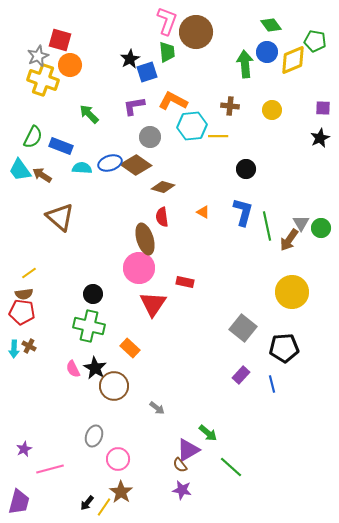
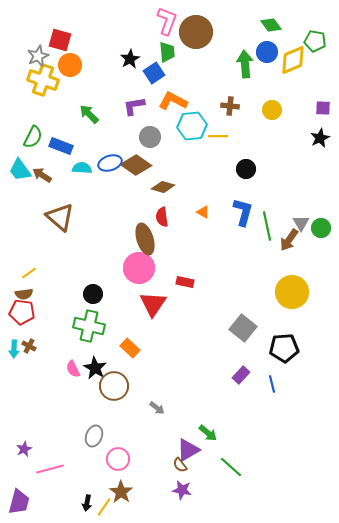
blue square at (147, 72): moved 7 px right, 1 px down; rotated 15 degrees counterclockwise
black arrow at (87, 503): rotated 28 degrees counterclockwise
